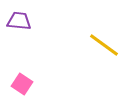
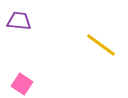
yellow line: moved 3 px left
